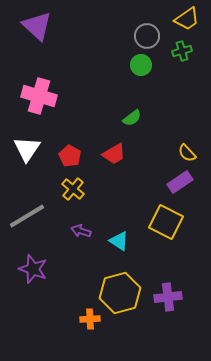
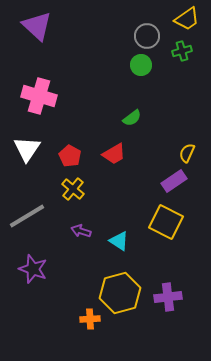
yellow semicircle: rotated 66 degrees clockwise
purple rectangle: moved 6 px left, 1 px up
